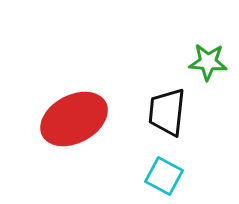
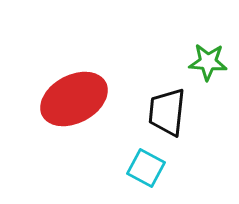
red ellipse: moved 20 px up
cyan square: moved 18 px left, 8 px up
